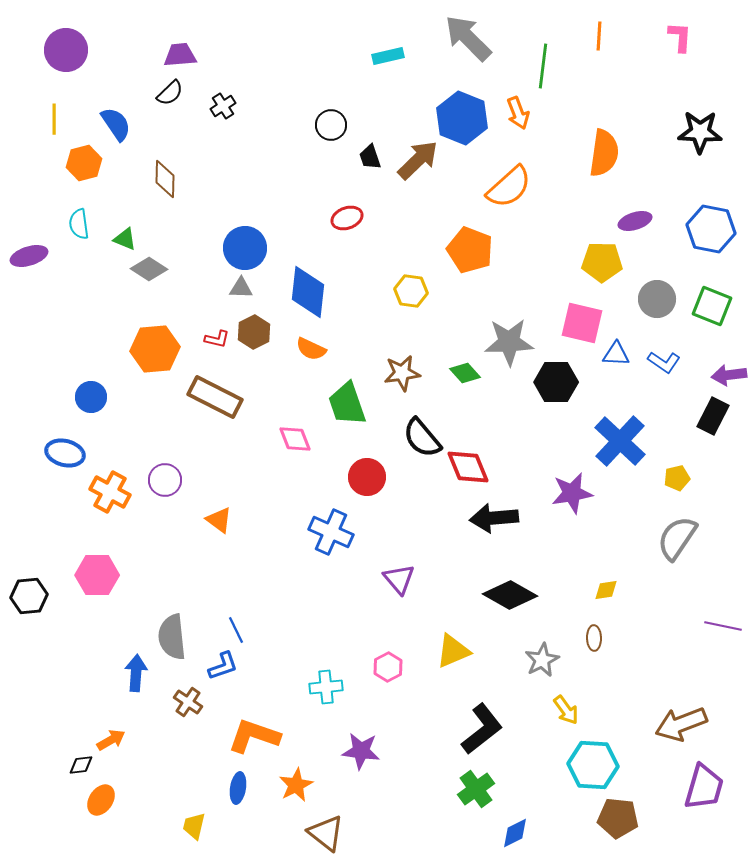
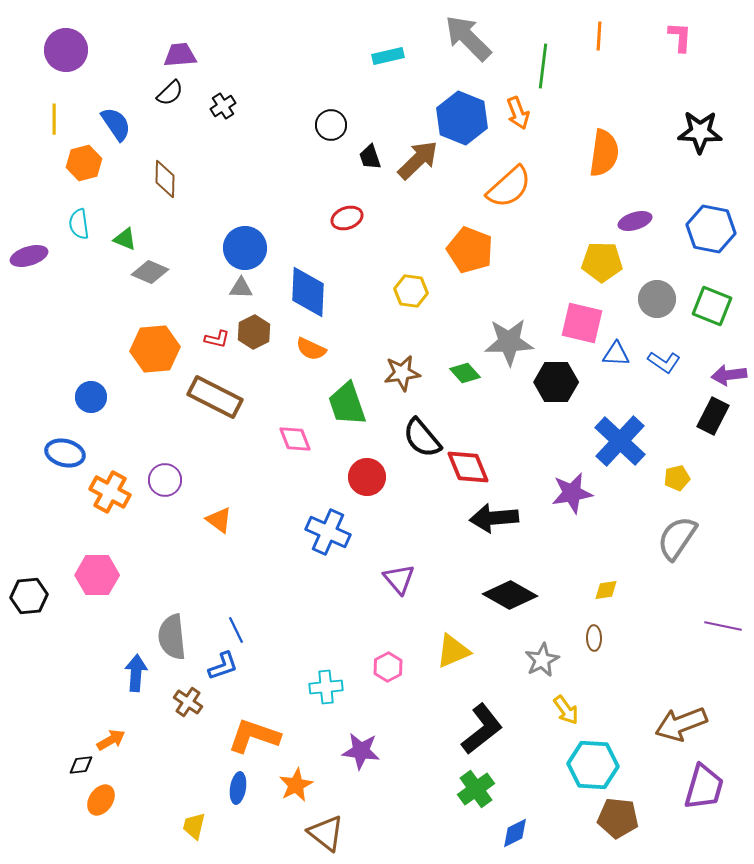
gray diamond at (149, 269): moved 1 px right, 3 px down; rotated 9 degrees counterclockwise
blue diamond at (308, 292): rotated 4 degrees counterclockwise
blue cross at (331, 532): moved 3 px left
